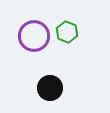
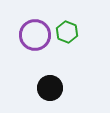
purple circle: moved 1 px right, 1 px up
